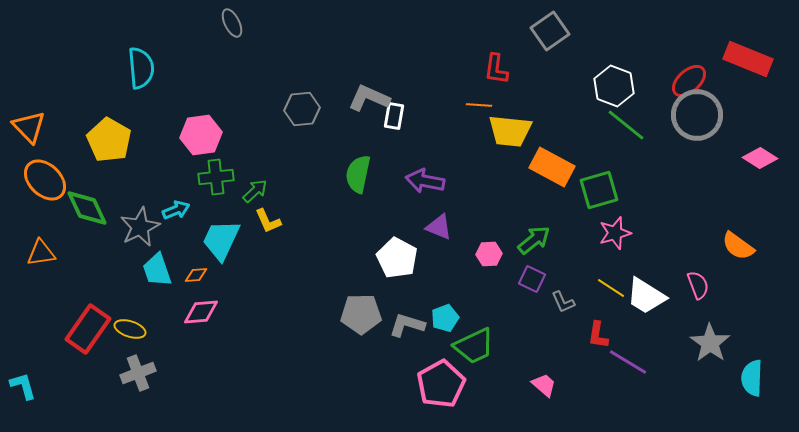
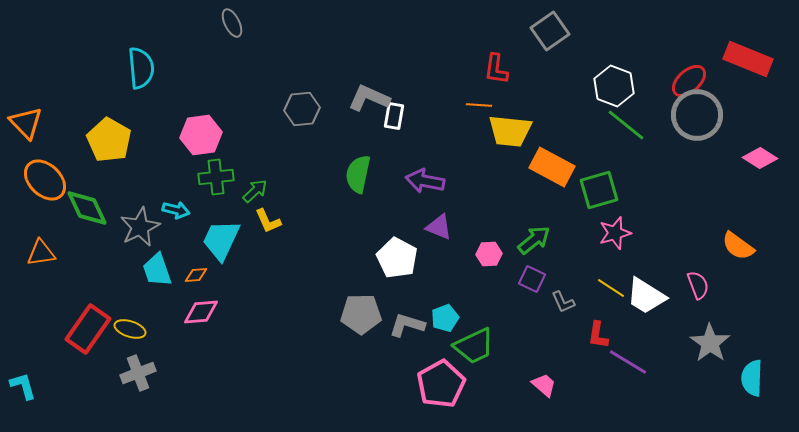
orange triangle at (29, 127): moved 3 px left, 4 px up
cyan arrow at (176, 210): rotated 36 degrees clockwise
